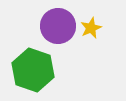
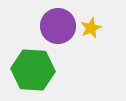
green hexagon: rotated 15 degrees counterclockwise
